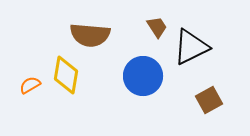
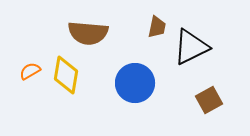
brown trapezoid: rotated 45 degrees clockwise
brown semicircle: moved 2 px left, 2 px up
blue circle: moved 8 px left, 7 px down
orange semicircle: moved 14 px up
